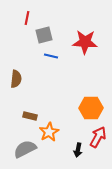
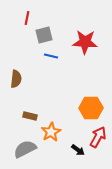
orange star: moved 2 px right
black arrow: rotated 64 degrees counterclockwise
